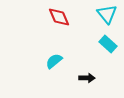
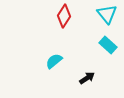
red diamond: moved 5 px right, 1 px up; rotated 55 degrees clockwise
cyan rectangle: moved 1 px down
black arrow: rotated 35 degrees counterclockwise
